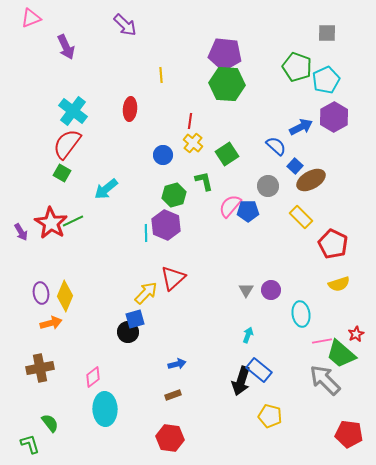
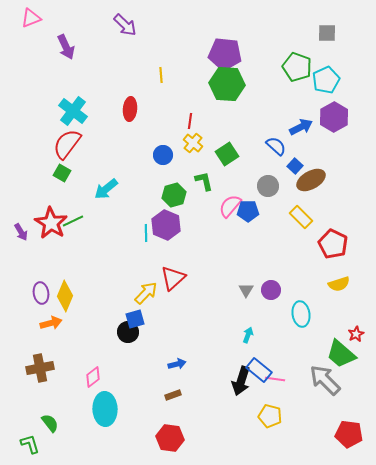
pink line at (322, 341): moved 47 px left, 38 px down; rotated 18 degrees clockwise
